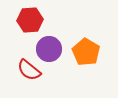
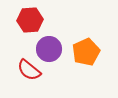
orange pentagon: rotated 16 degrees clockwise
